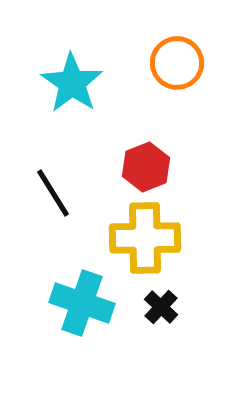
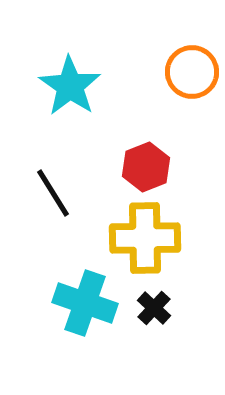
orange circle: moved 15 px right, 9 px down
cyan star: moved 2 px left, 3 px down
cyan cross: moved 3 px right
black cross: moved 7 px left, 1 px down
